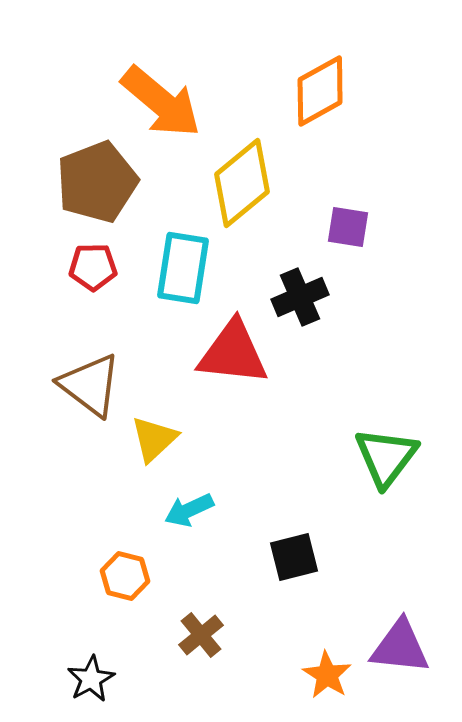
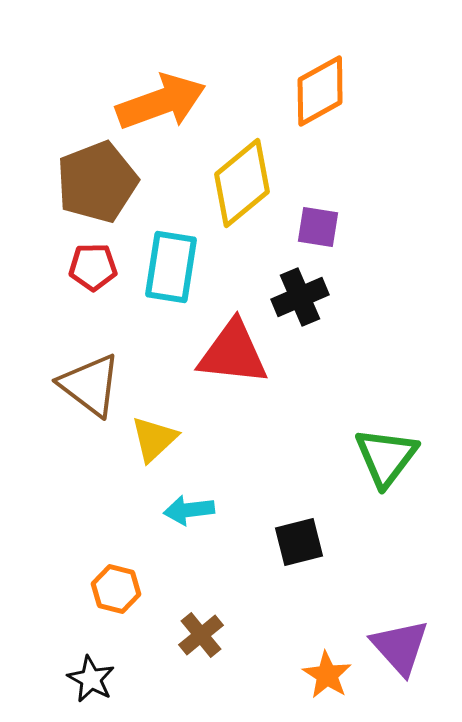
orange arrow: rotated 60 degrees counterclockwise
purple square: moved 30 px left
cyan rectangle: moved 12 px left, 1 px up
cyan arrow: rotated 18 degrees clockwise
black square: moved 5 px right, 15 px up
orange hexagon: moved 9 px left, 13 px down
purple triangle: rotated 42 degrees clockwise
black star: rotated 15 degrees counterclockwise
